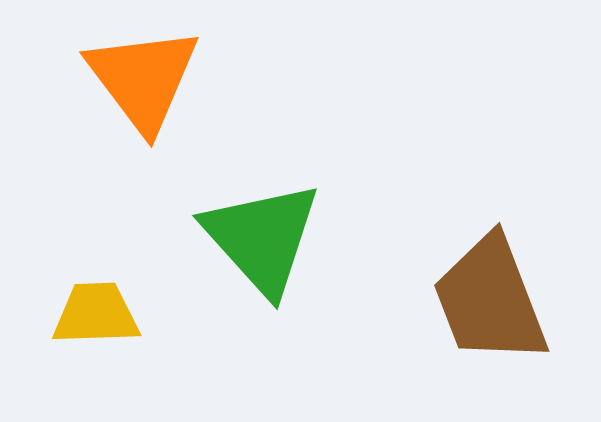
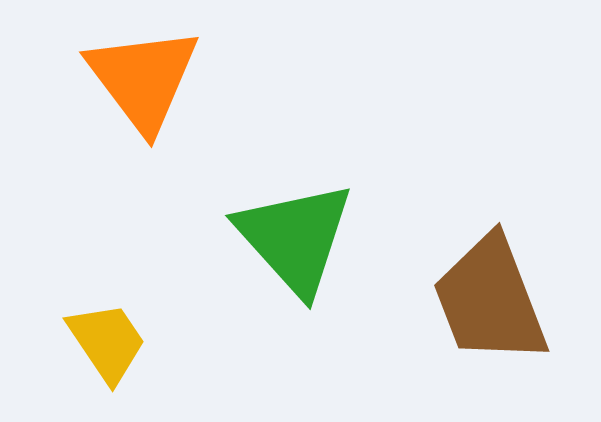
green triangle: moved 33 px right
yellow trapezoid: moved 11 px right, 28 px down; rotated 58 degrees clockwise
